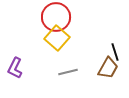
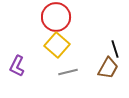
yellow square: moved 7 px down
black line: moved 3 px up
purple L-shape: moved 2 px right, 2 px up
